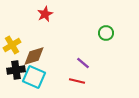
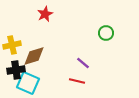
yellow cross: rotated 18 degrees clockwise
cyan square: moved 6 px left, 6 px down
